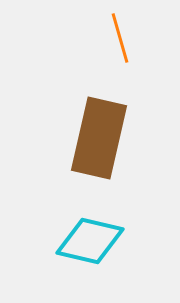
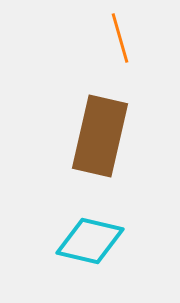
brown rectangle: moved 1 px right, 2 px up
